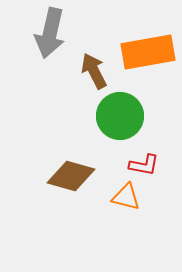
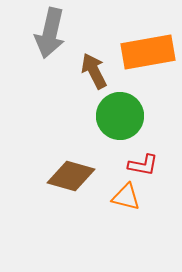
red L-shape: moved 1 px left
